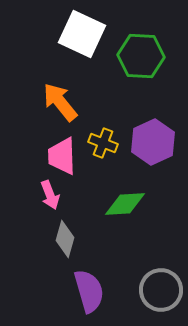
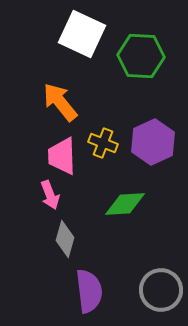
purple semicircle: rotated 9 degrees clockwise
